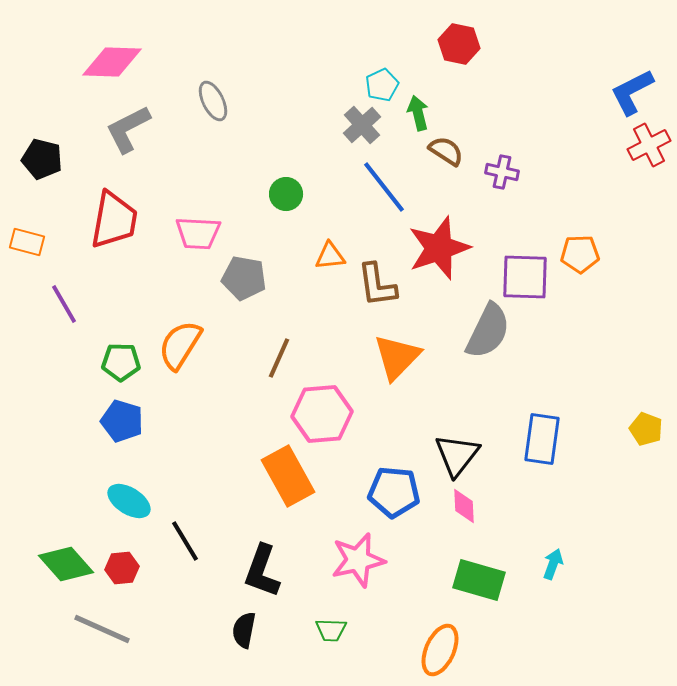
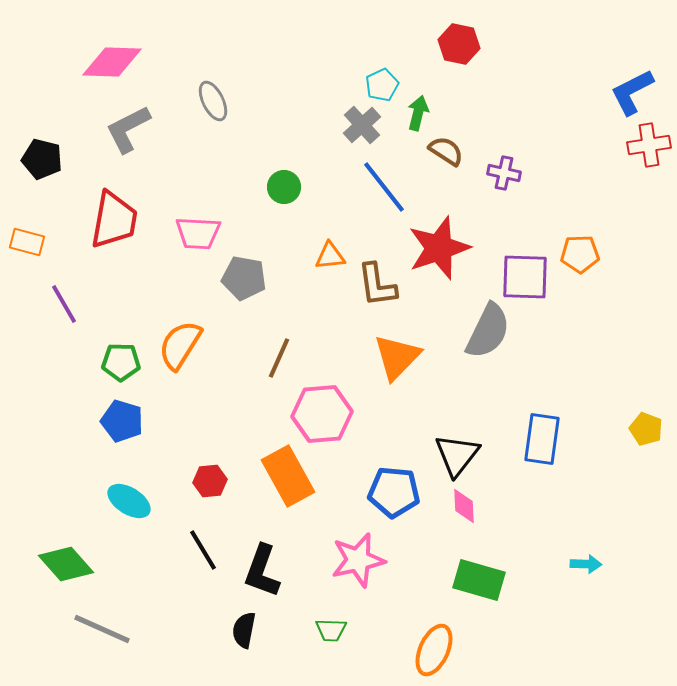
green arrow at (418, 113): rotated 28 degrees clockwise
red cross at (649, 145): rotated 18 degrees clockwise
purple cross at (502, 172): moved 2 px right, 1 px down
green circle at (286, 194): moved 2 px left, 7 px up
black line at (185, 541): moved 18 px right, 9 px down
cyan arrow at (553, 564): moved 33 px right; rotated 72 degrees clockwise
red hexagon at (122, 568): moved 88 px right, 87 px up
orange ellipse at (440, 650): moved 6 px left
